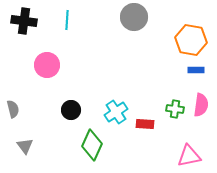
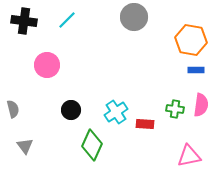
cyan line: rotated 42 degrees clockwise
